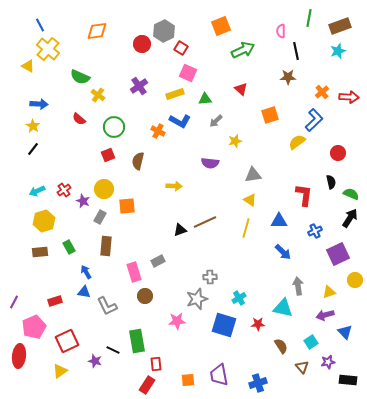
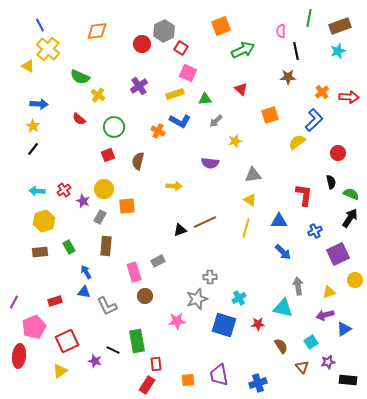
cyan arrow at (37, 191): rotated 28 degrees clockwise
blue triangle at (345, 332): moved 1 px left, 3 px up; rotated 42 degrees clockwise
